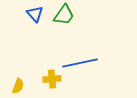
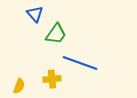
green trapezoid: moved 8 px left, 19 px down
blue line: rotated 32 degrees clockwise
yellow semicircle: moved 1 px right
